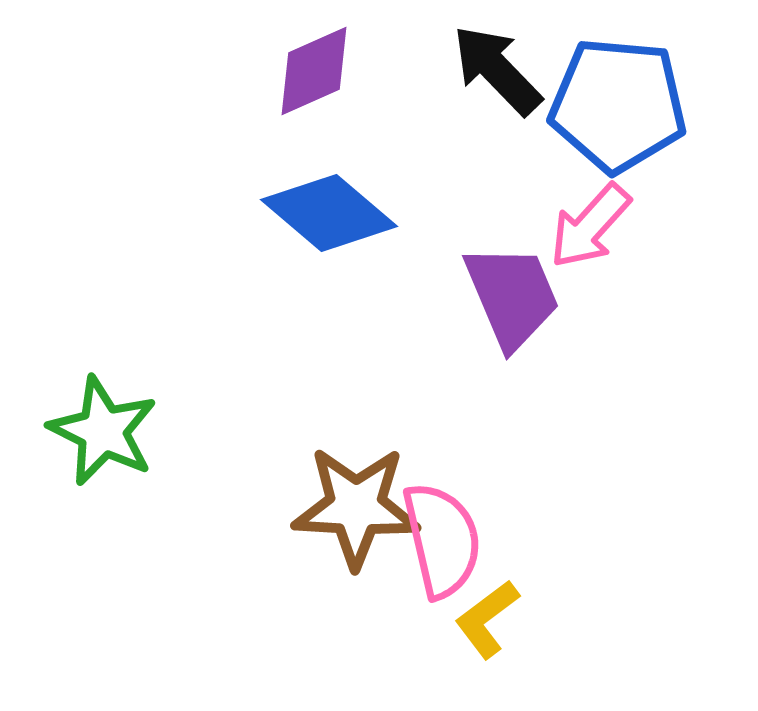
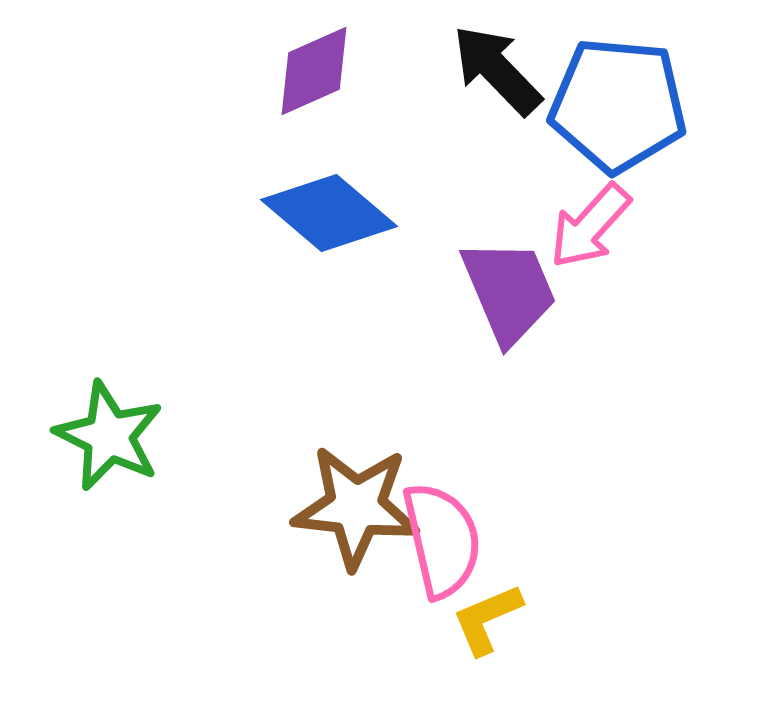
purple trapezoid: moved 3 px left, 5 px up
green star: moved 6 px right, 5 px down
brown star: rotated 3 degrees clockwise
yellow L-shape: rotated 14 degrees clockwise
